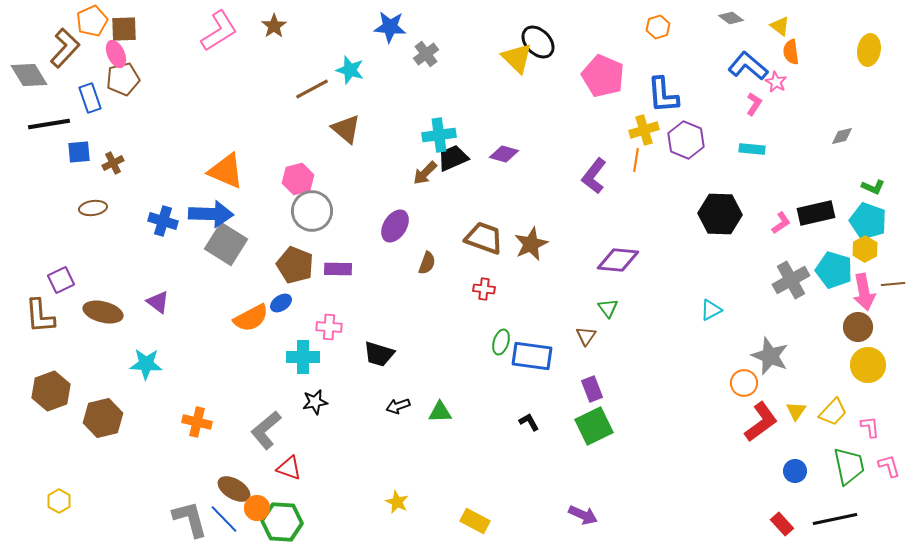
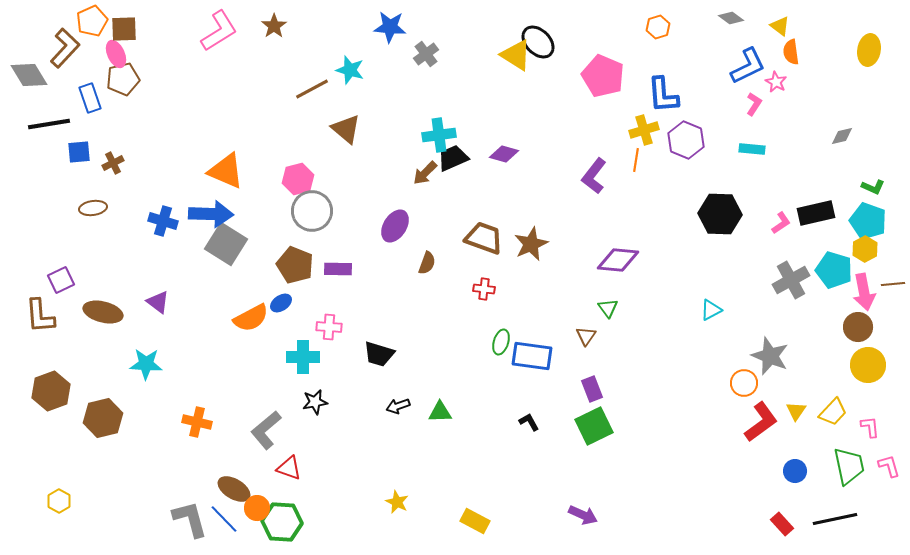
yellow triangle at (517, 58): moved 1 px left, 3 px up; rotated 12 degrees counterclockwise
blue L-shape at (748, 66): rotated 114 degrees clockwise
